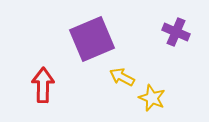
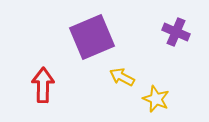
purple square: moved 2 px up
yellow star: moved 4 px right, 1 px down
